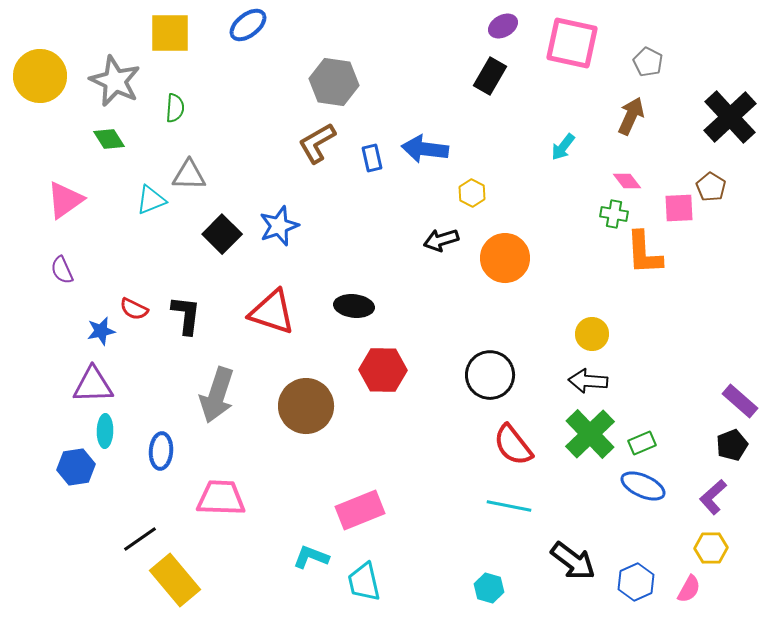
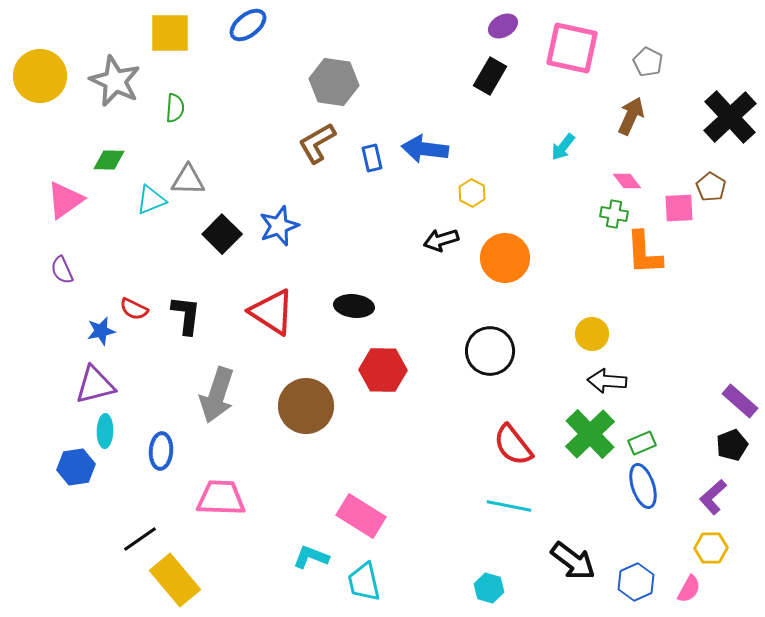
pink square at (572, 43): moved 5 px down
green diamond at (109, 139): moved 21 px down; rotated 56 degrees counterclockwise
gray triangle at (189, 175): moved 1 px left, 5 px down
red triangle at (272, 312): rotated 15 degrees clockwise
black circle at (490, 375): moved 24 px up
black arrow at (588, 381): moved 19 px right
purple triangle at (93, 385): moved 2 px right; rotated 12 degrees counterclockwise
blue ellipse at (643, 486): rotated 48 degrees clockwise
pink rectangle at (360, 510): moved 1 px right, 6 px down; rotated 54 degrees clockwise
